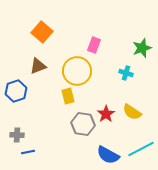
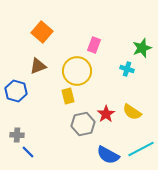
cyan cross: moved 1 px right, 4 px up
blue hexagon: rotated 25 degrees counterclockwise
gray hexagon: rotated 20 degrees counterclockwise
blue line: rotated 56 degrees clockwise
